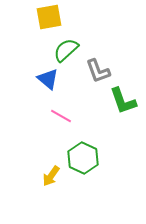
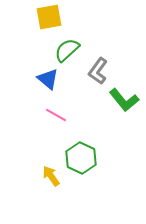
green semicircle: moved 1 px right
gray L-shape: rotated 56 degrees clockwise
green L-shape: moved 1 px right, 1 px up; rotated 20 degrees counterclockwise
pink line: moved 5 px left, 1 px up
green hexagon: moved 2 px left
yellow arrow: rotated 110 degrees clockwise
